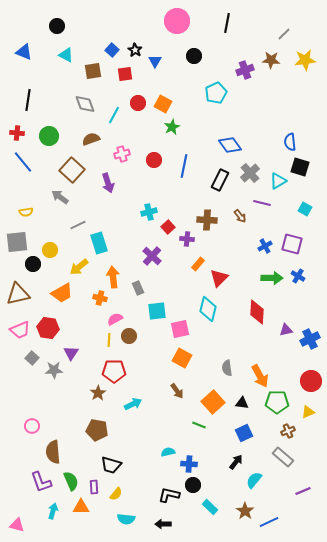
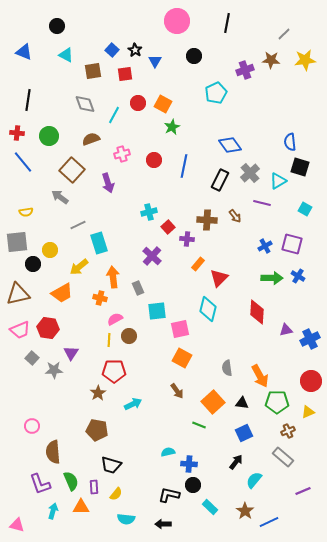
brown arrow at (240, 216): moved 5 px left
purple L-shape at (41, 482): moved 1 px left, 2 px down
